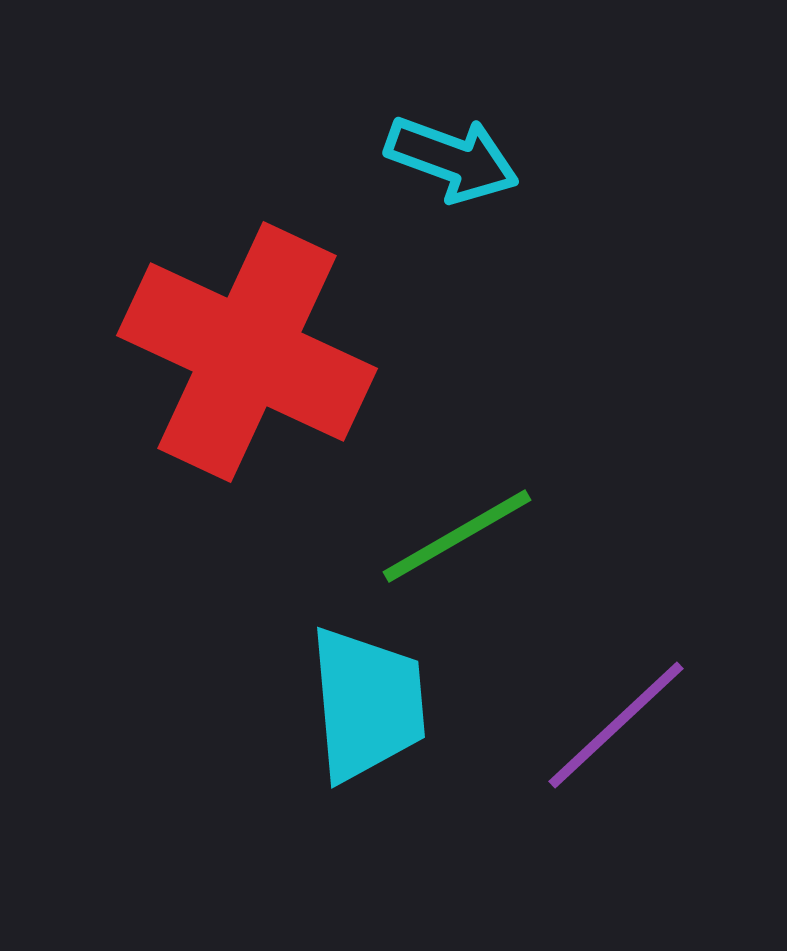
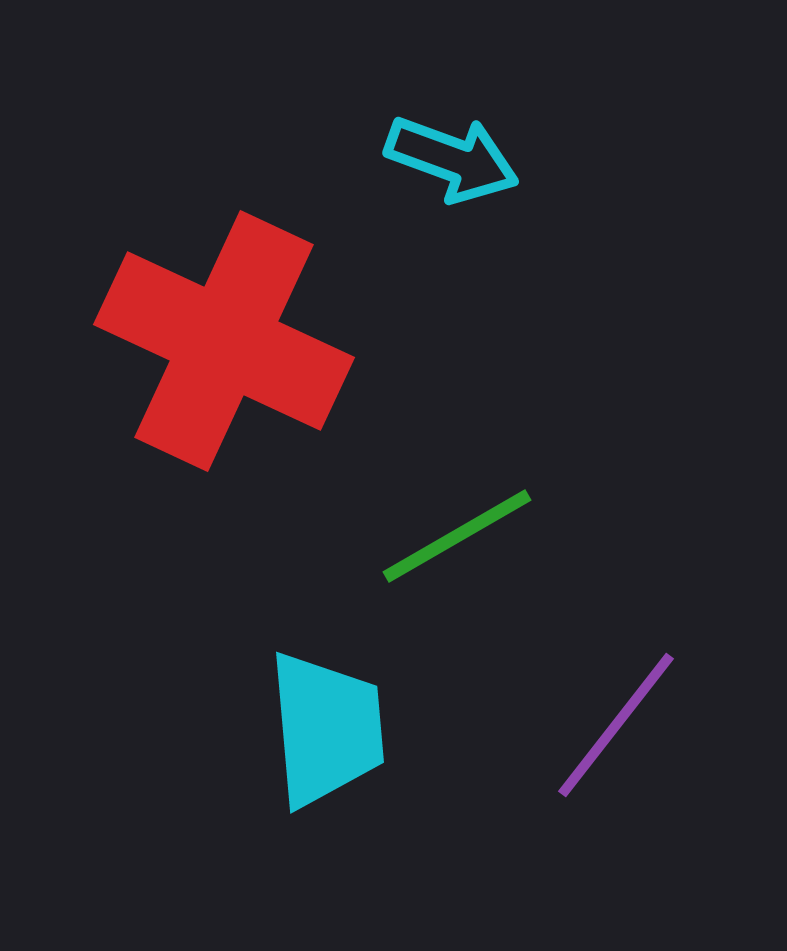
red cross: moved 23 px left, 11 px up
cyan trapezoid: moved 41 px left, 25 px down
purple line: rotated 9 degrees counterclockwise
